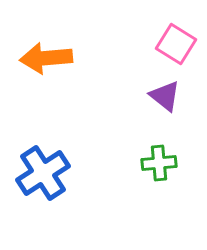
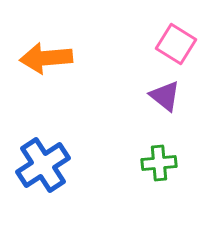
blue cross: moved 8 px up
